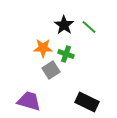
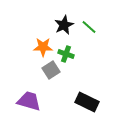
black star: rotated 12 degrees clockwise
orange star: moved 1 px up
